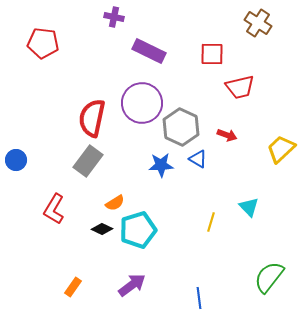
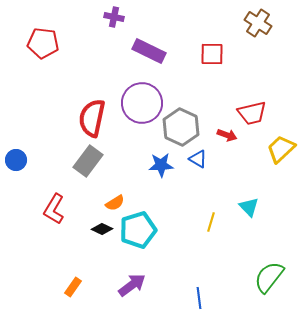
red trapezoid: moved 12 px right, 26 px down
